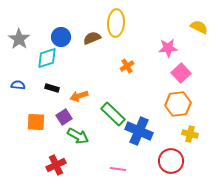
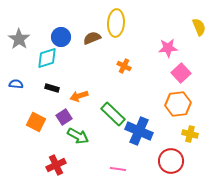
yellow semicircle: rotated 42 degrees clockwise
orange cross: moved 3 px left; rotated 32 degrees counterclockwise
blue semicircle: moved 2 px left, 1 px up
orange square: rotated 24 degrees clockwise
